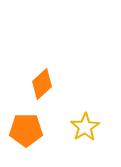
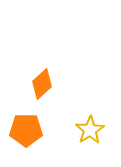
yellow star: moved 5 px right, 3 px down
